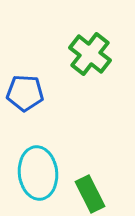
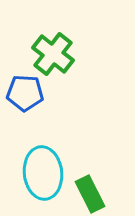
green cross: moved 37 px left
cyan ellipse: moved 5 px right
